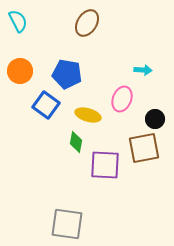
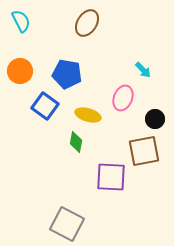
cyan semicircle: moved 3 px right
cyan arrow: rotated 42 degrees clockwise
pink ellipse: moved 1 px right, 1 px up
blue square: moved 1 px left, 1 px down
brown square: moved 3 px down
purple square: moved 6 px right, 12 px down
gray square: rotated 20 degrees clockwise
